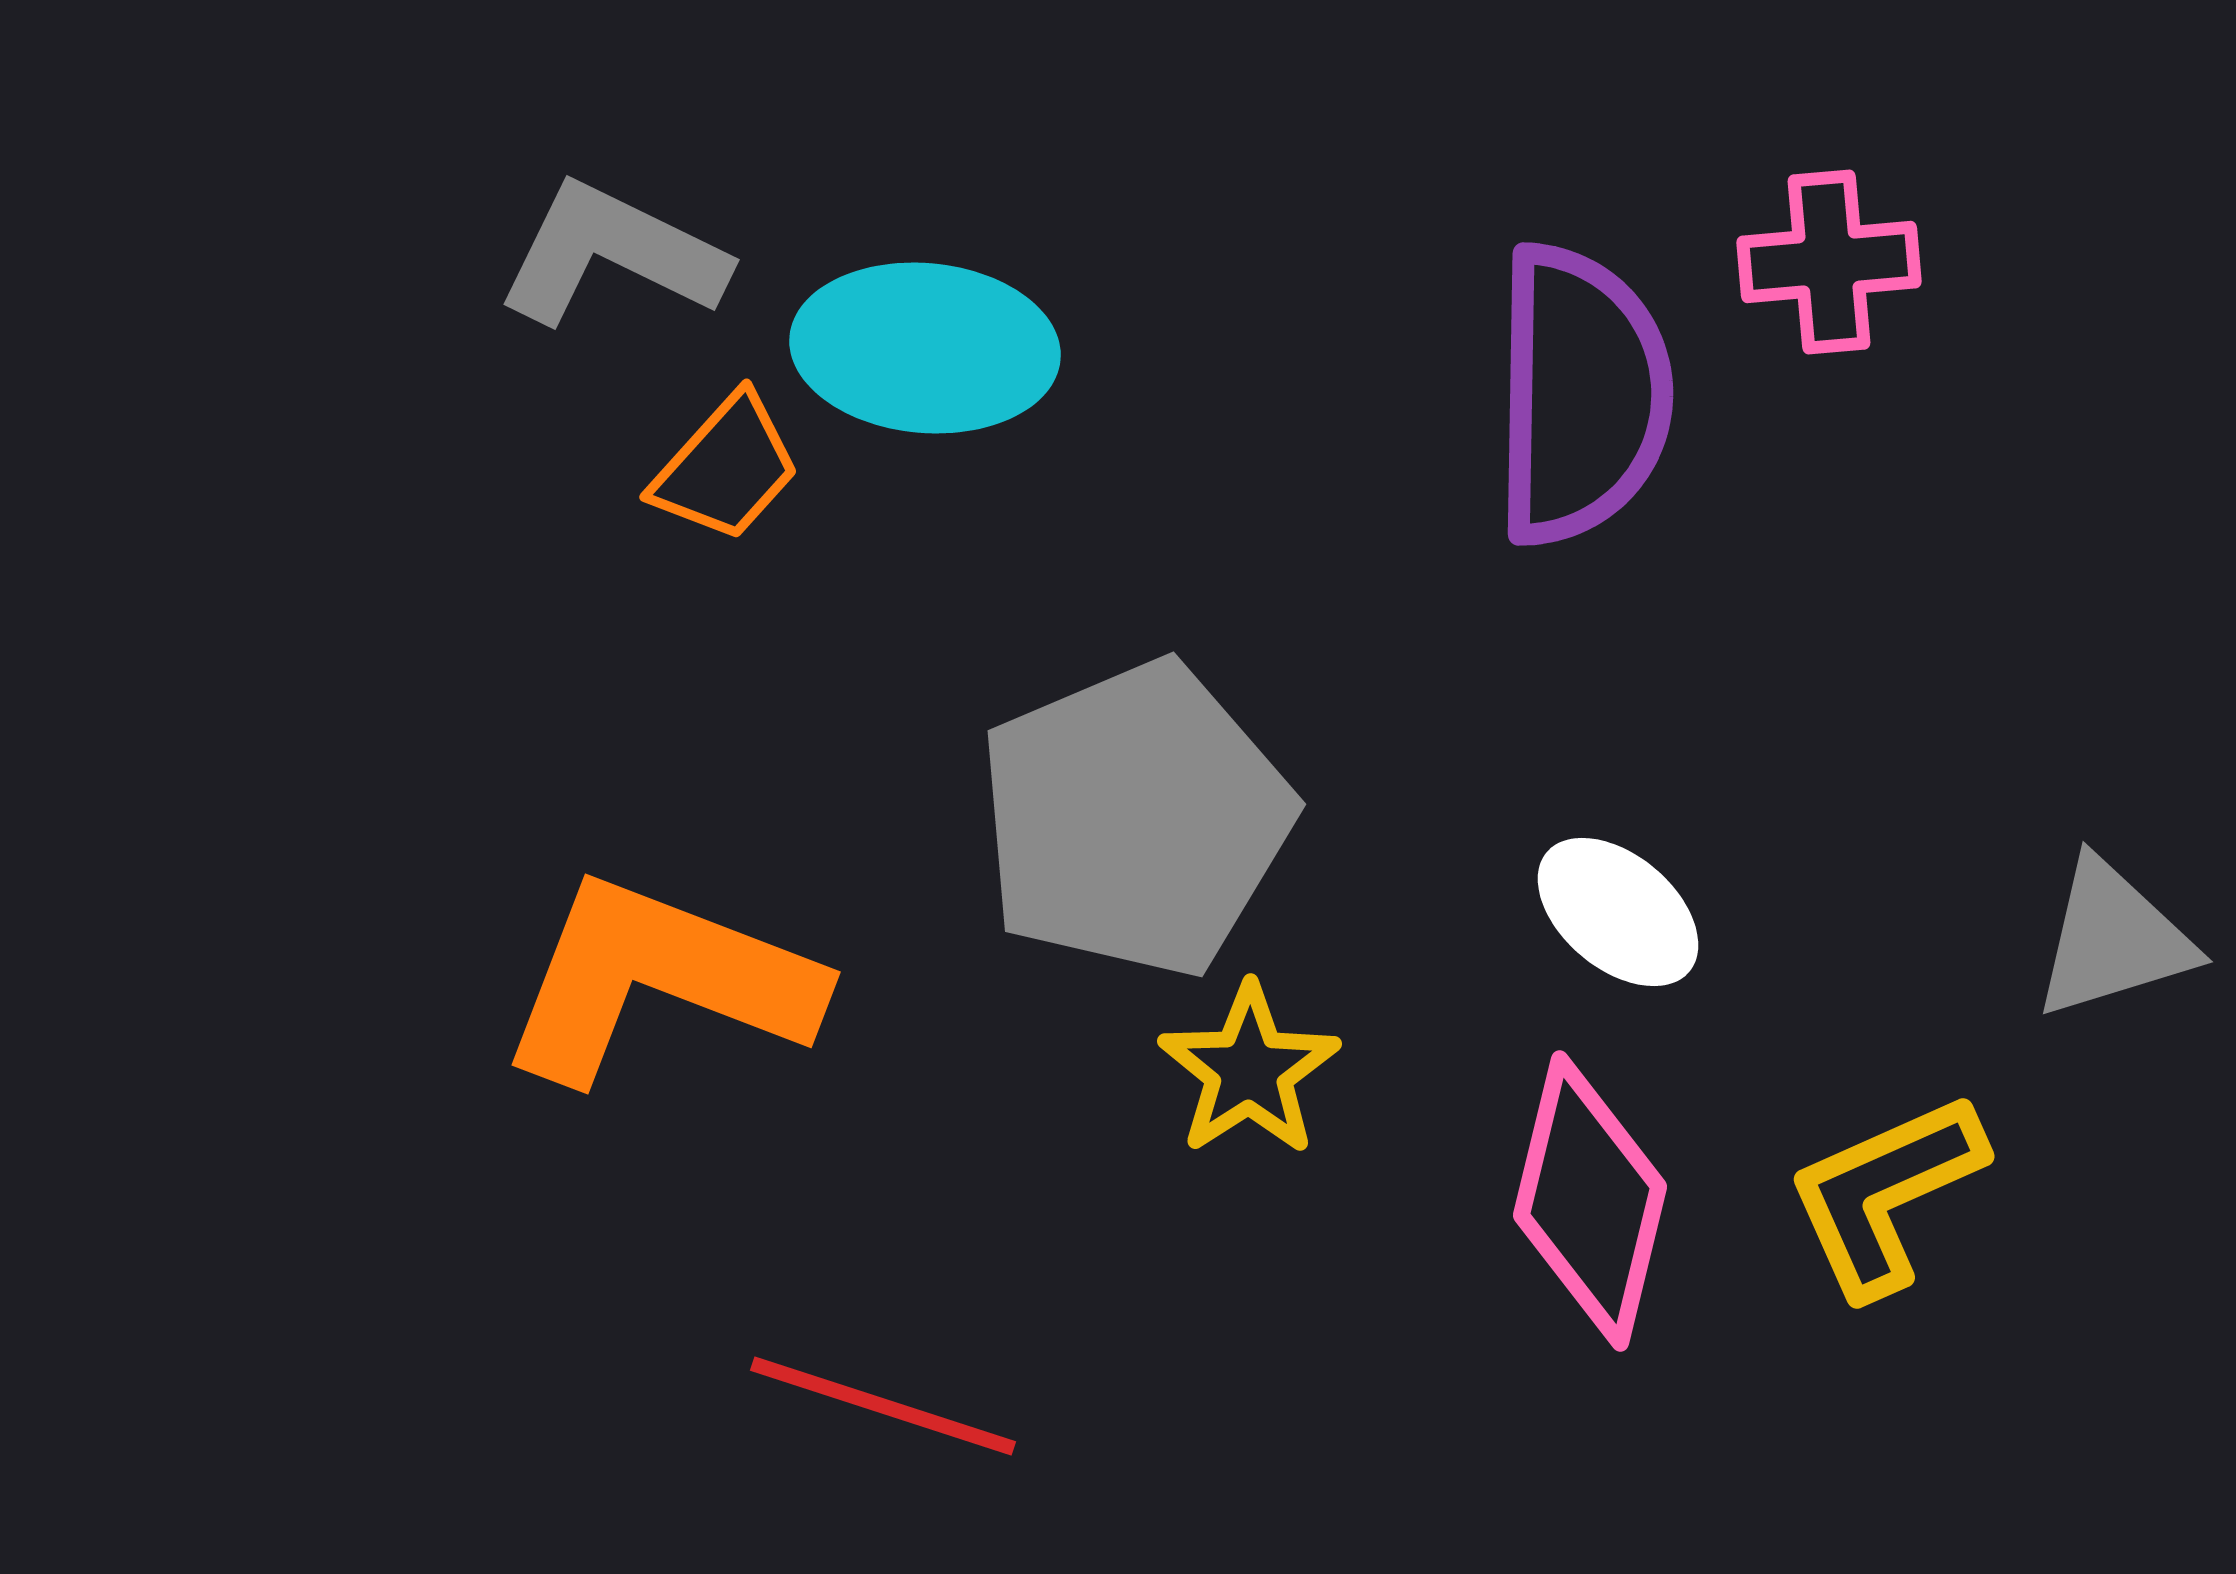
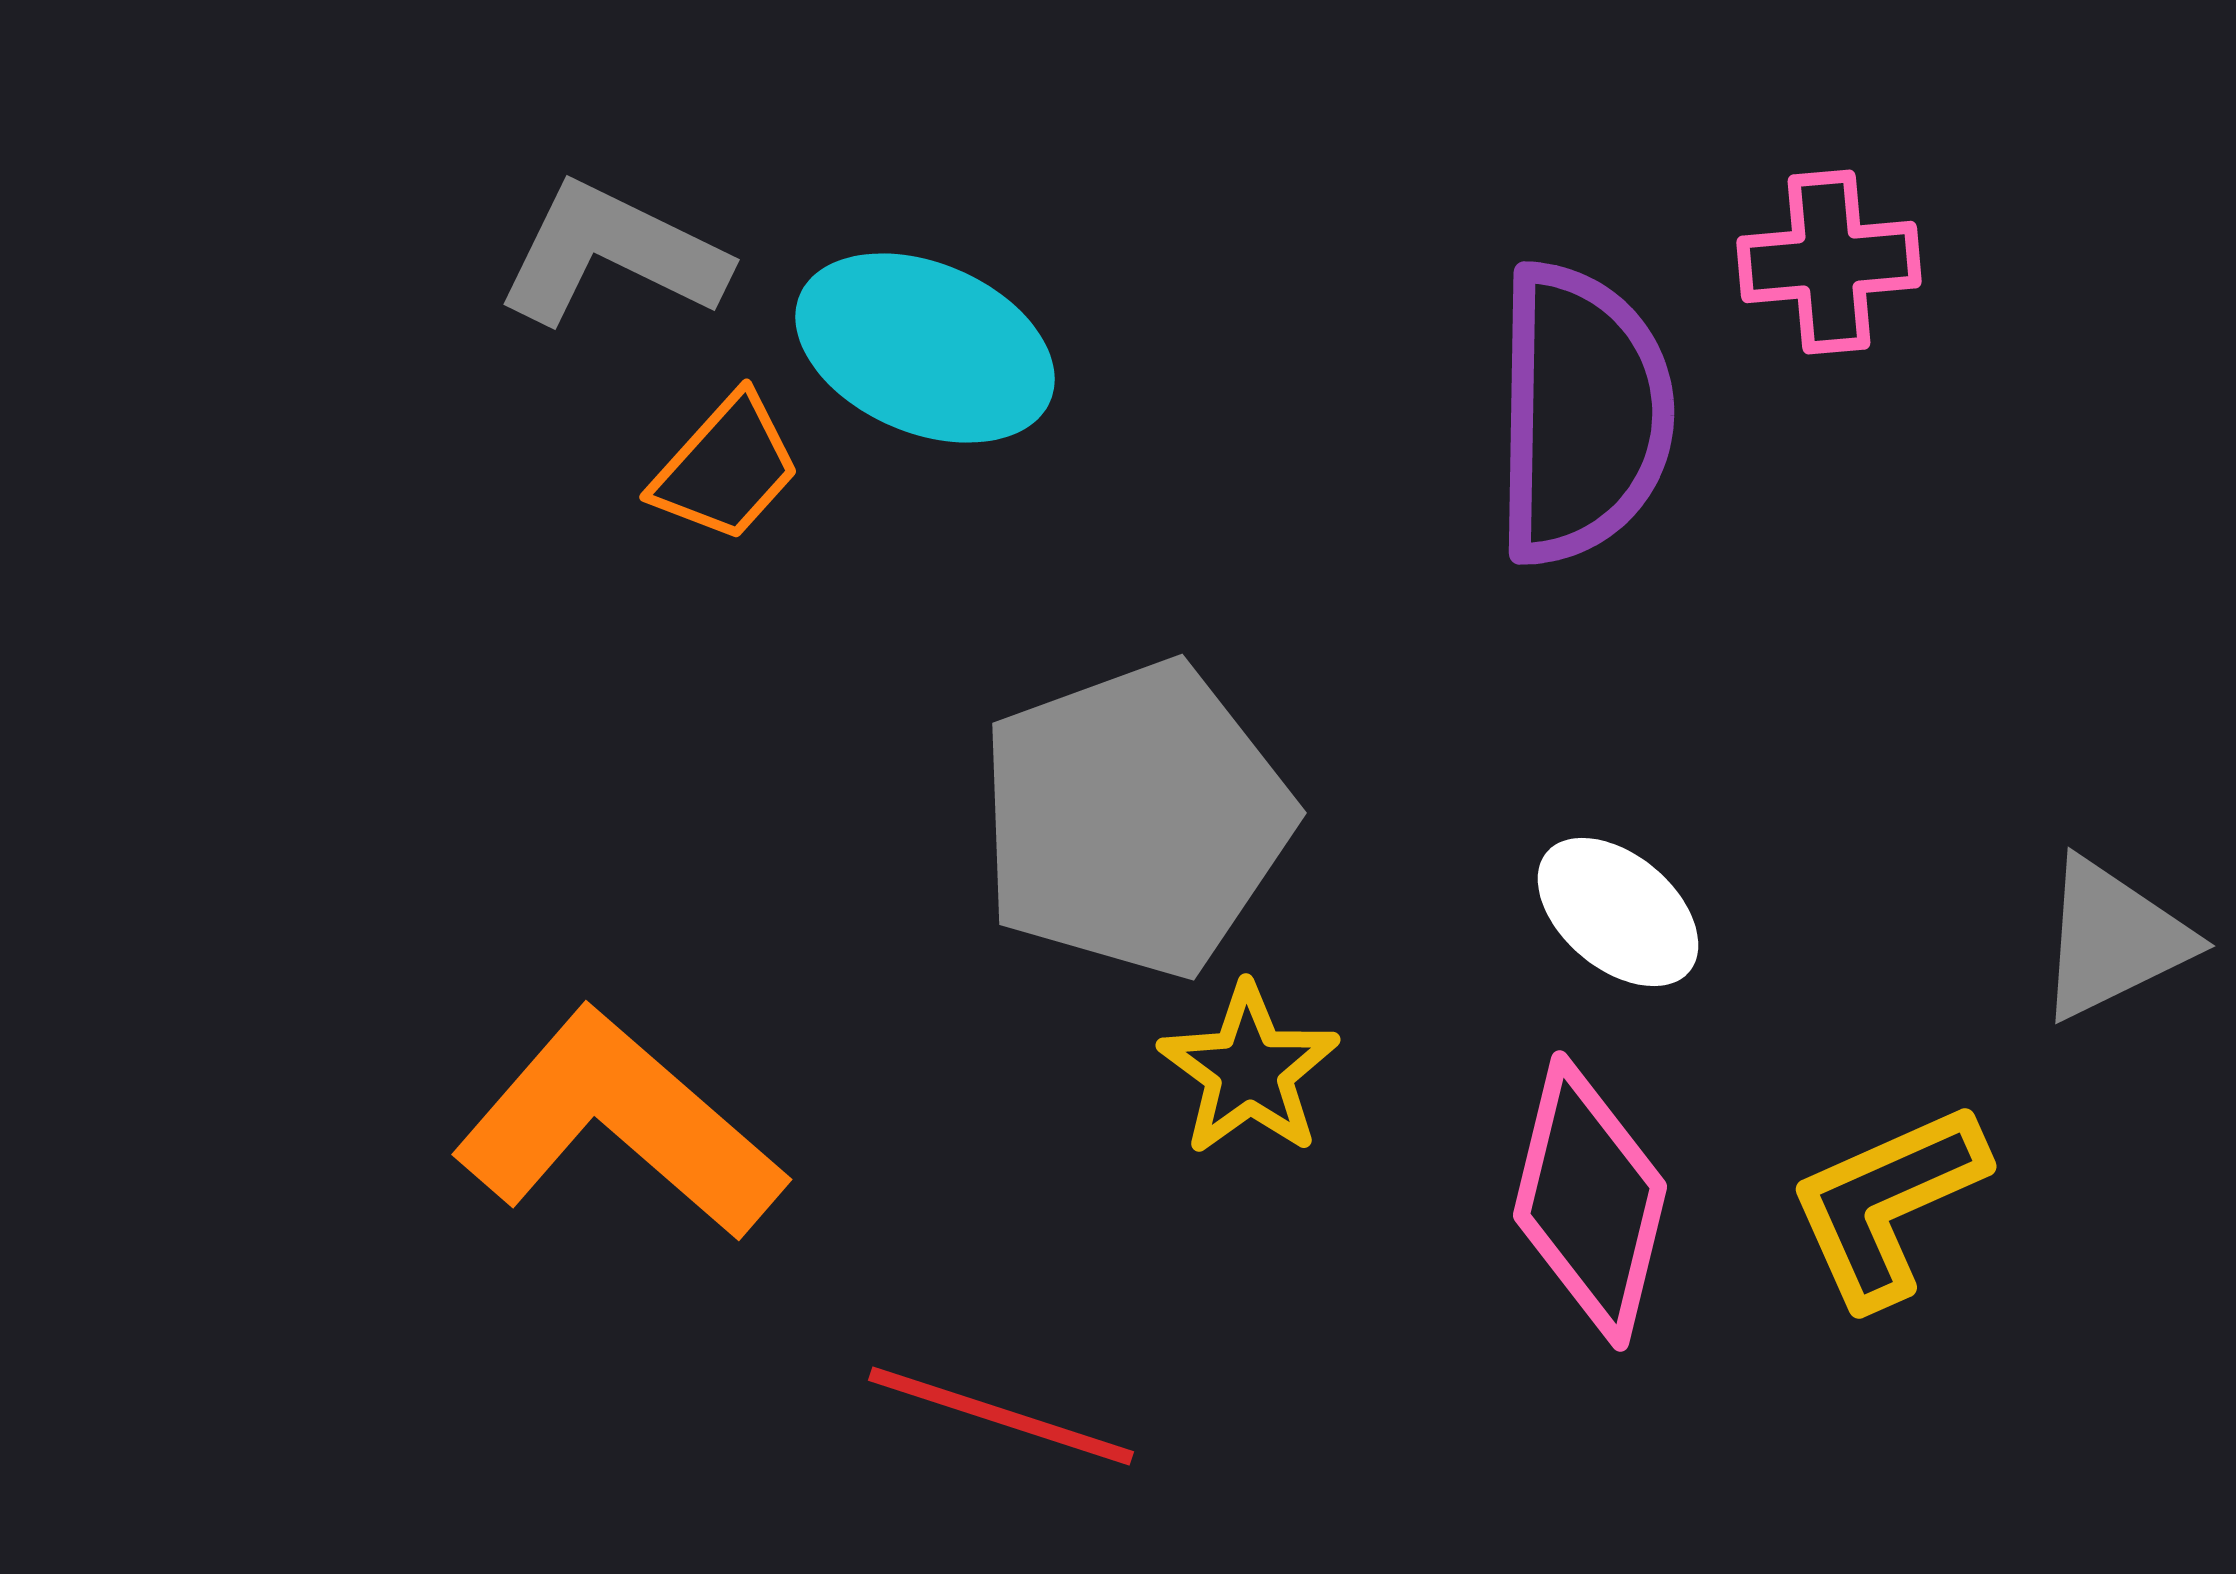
cyan ellipse: rotated 18 degrees clockwise
purple semicircle: moved 1 px right, 19 px down
gray pentagon: rotated 3 degrees clockwise
gray triangle: rotated 9 degrees counterclockwise
orange L-shape: moved 40 px left, 145 px down; rotated 20 degrees clockwise
yellow star: rotated 3 degrees counterclockwise
yellow L-shape: moved 2 px right, 10 px down
red line: moved 118 px right, 10 px down
